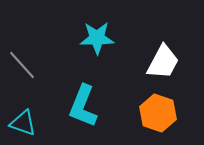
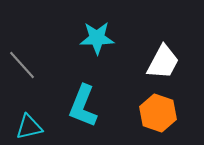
cyan triangle: moved 6 px right, 4 px down; rotated 32 degrees counterclockwise
